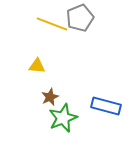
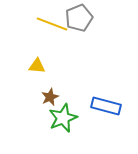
gray pentagon: moved 1 px left
